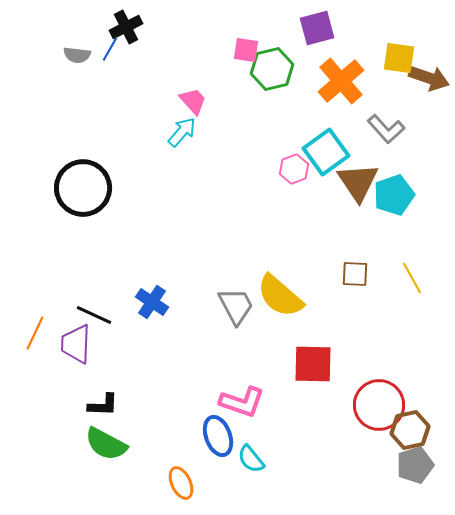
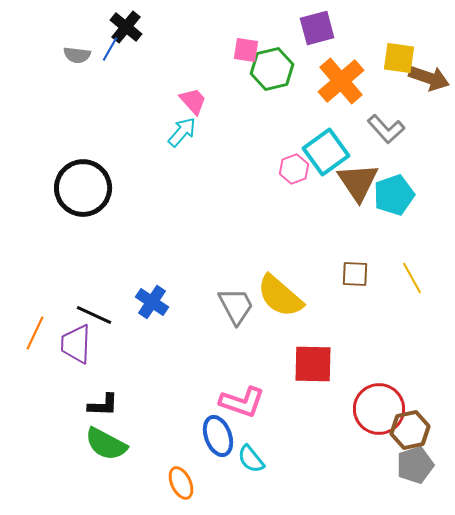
black cross: rotated 24 degrees counterclockwise
red circle: moved 4 px down
